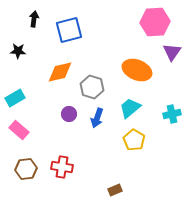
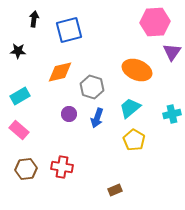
cyan rectangle: moved 5 px right, 2 px up
